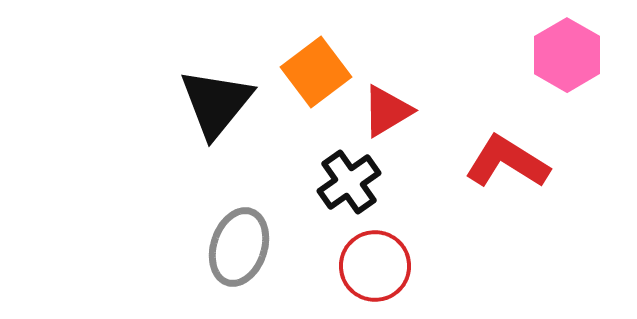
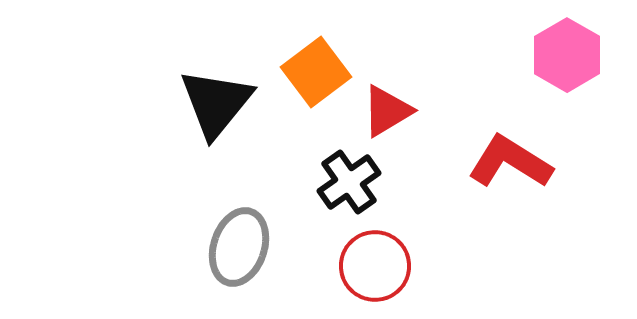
red L-shape: moved 3 px right
